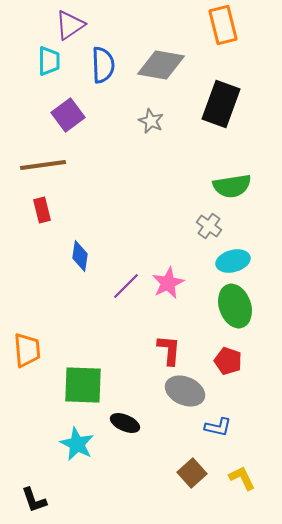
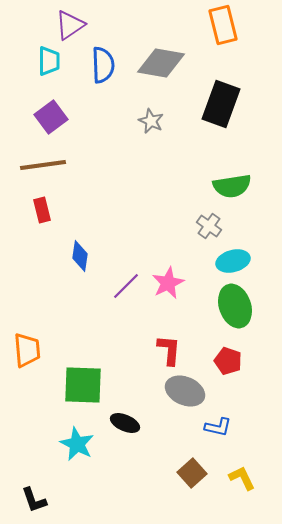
gray diamond: moved 2 px up
purple square: moved 17 px left, 2 px down
